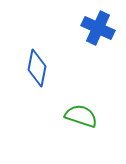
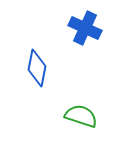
blue cross: moved 13 px left
